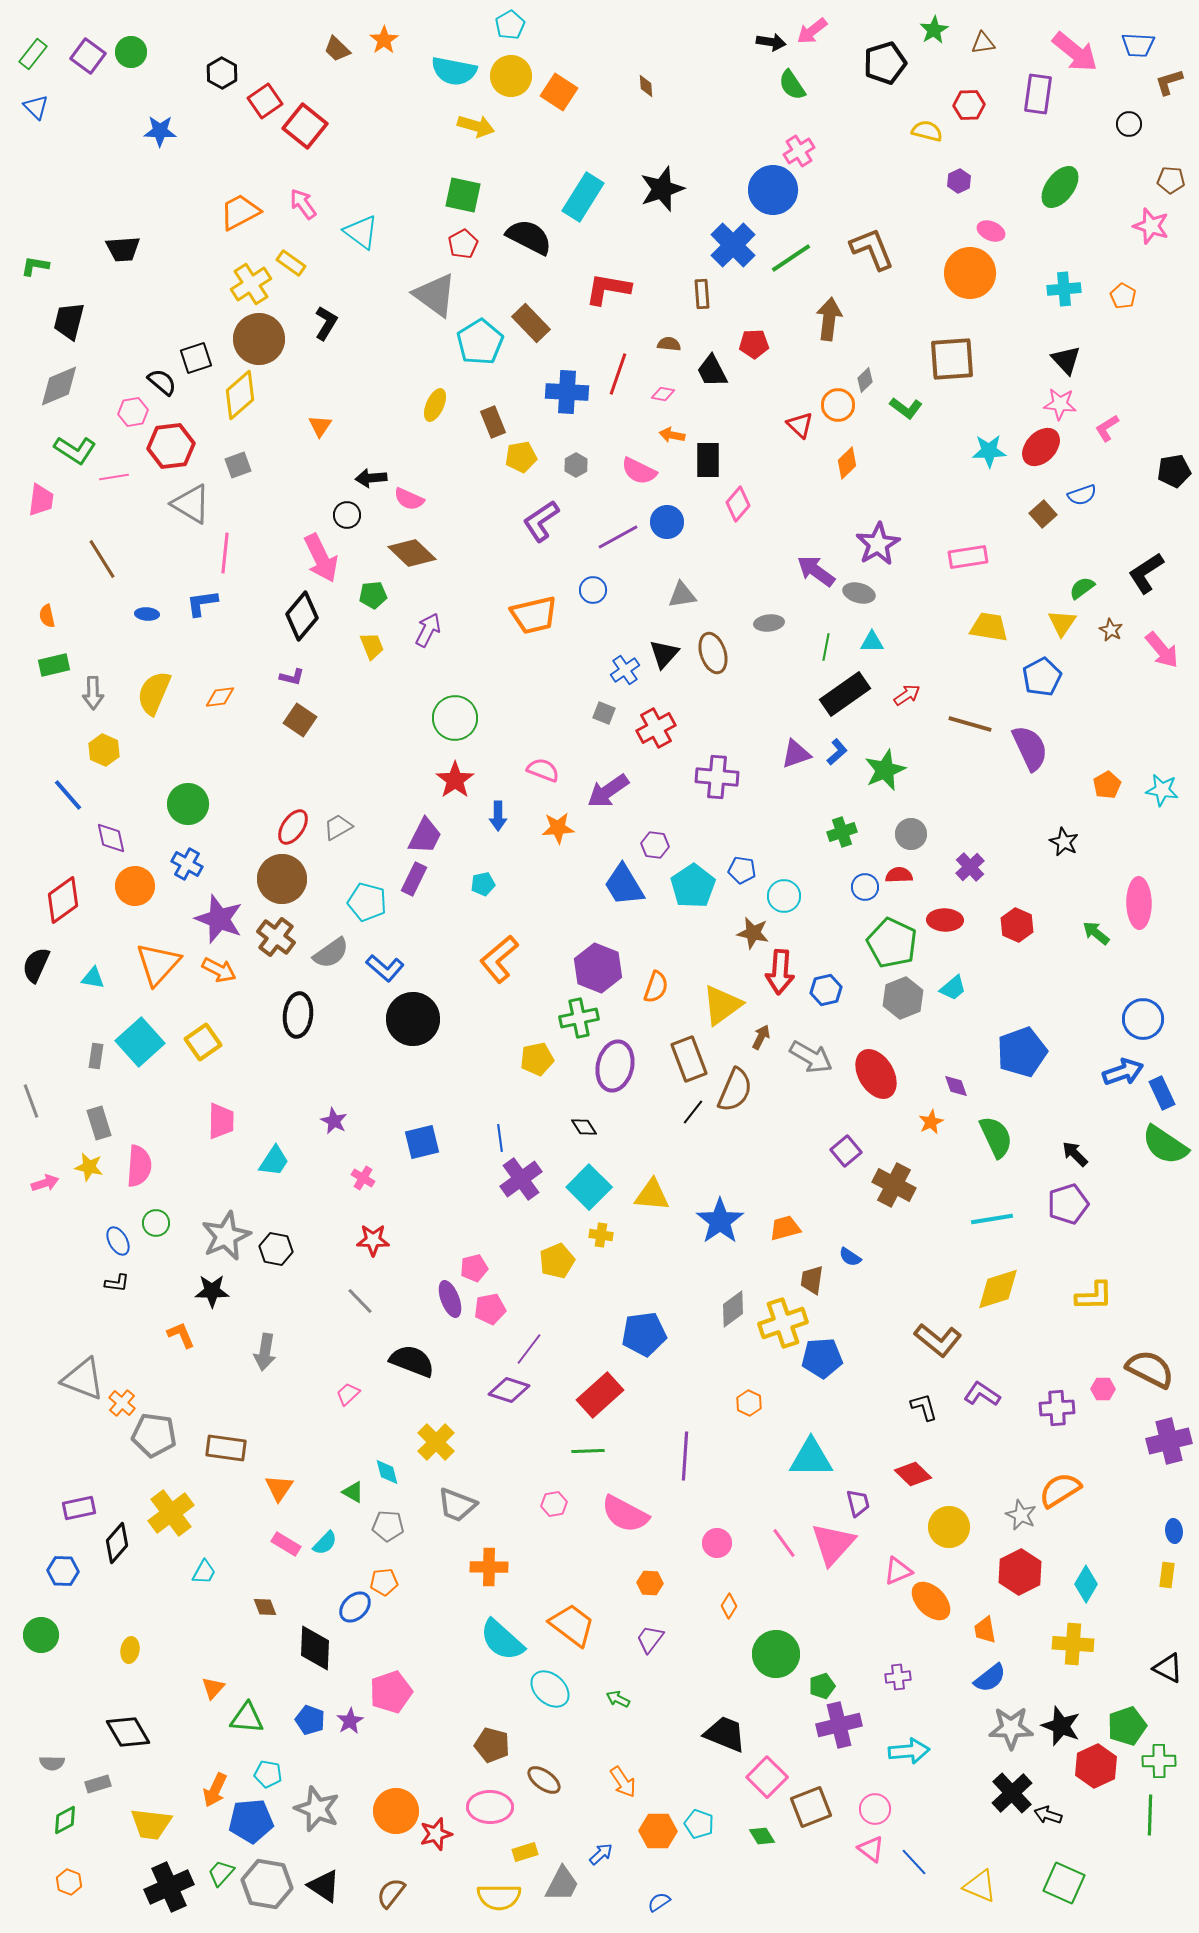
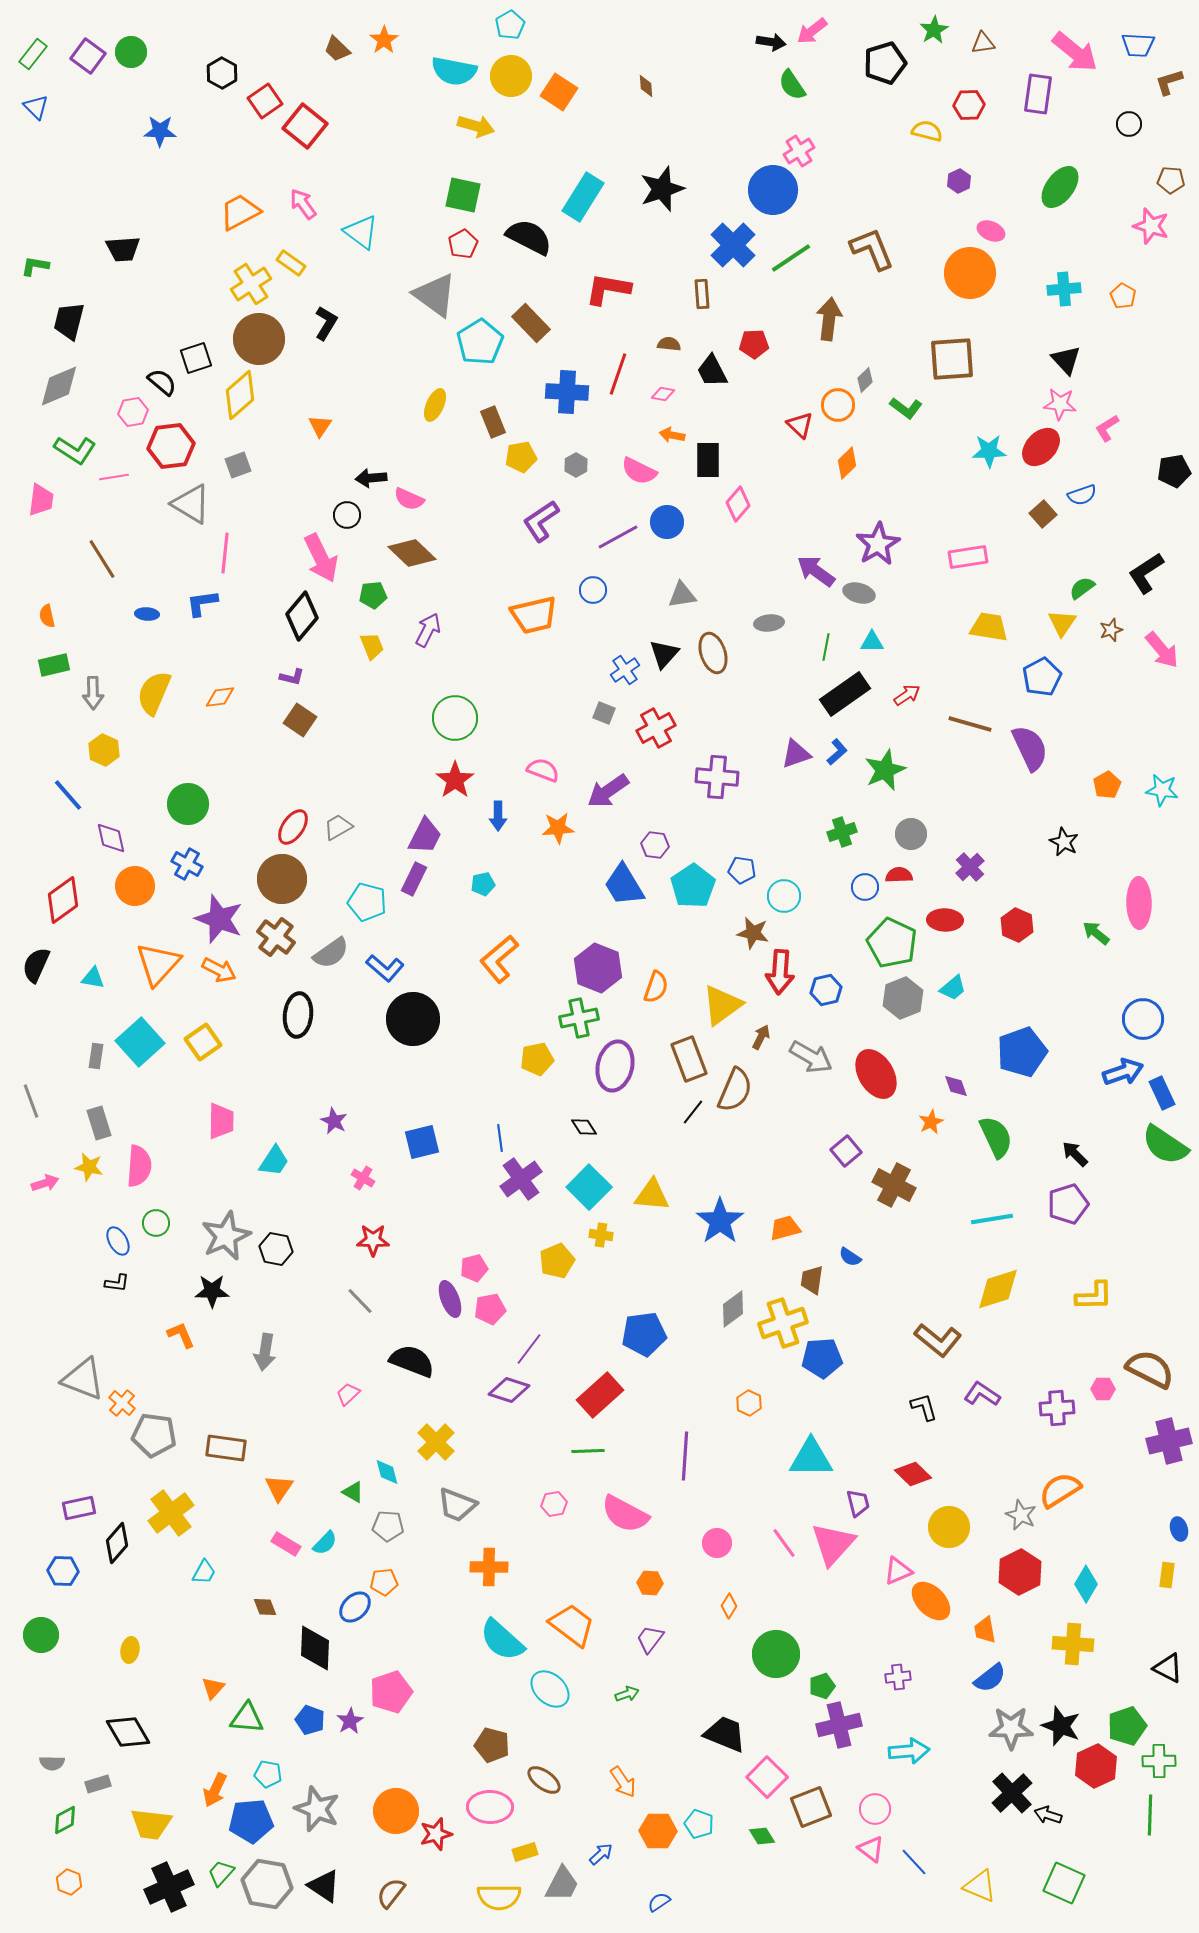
brown star at (1111, 630): rotated 25 degrees clockwise
blue ellipse at (1174, 1531): moved 5 px right, 2 px up; rotated 10 degrees counterclockwise
green arrow at (618, 1699): moved 9 px right, 5 px up; rotated 135 degrees clockwise
